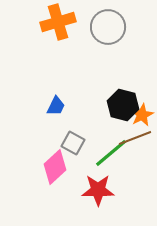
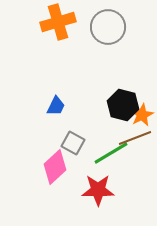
green line: rotated 9 degrees clockwise
